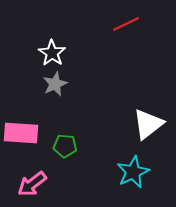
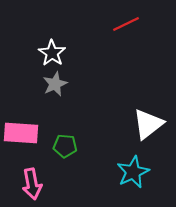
pink arrow: rotated 64 degrees counterclockwise
